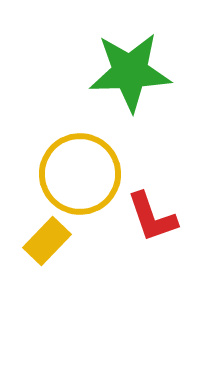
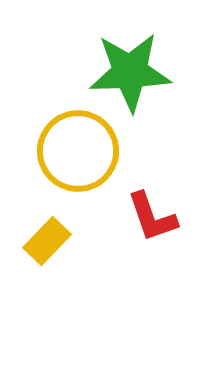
yellow circle: moved 2 px left, 23 px up
